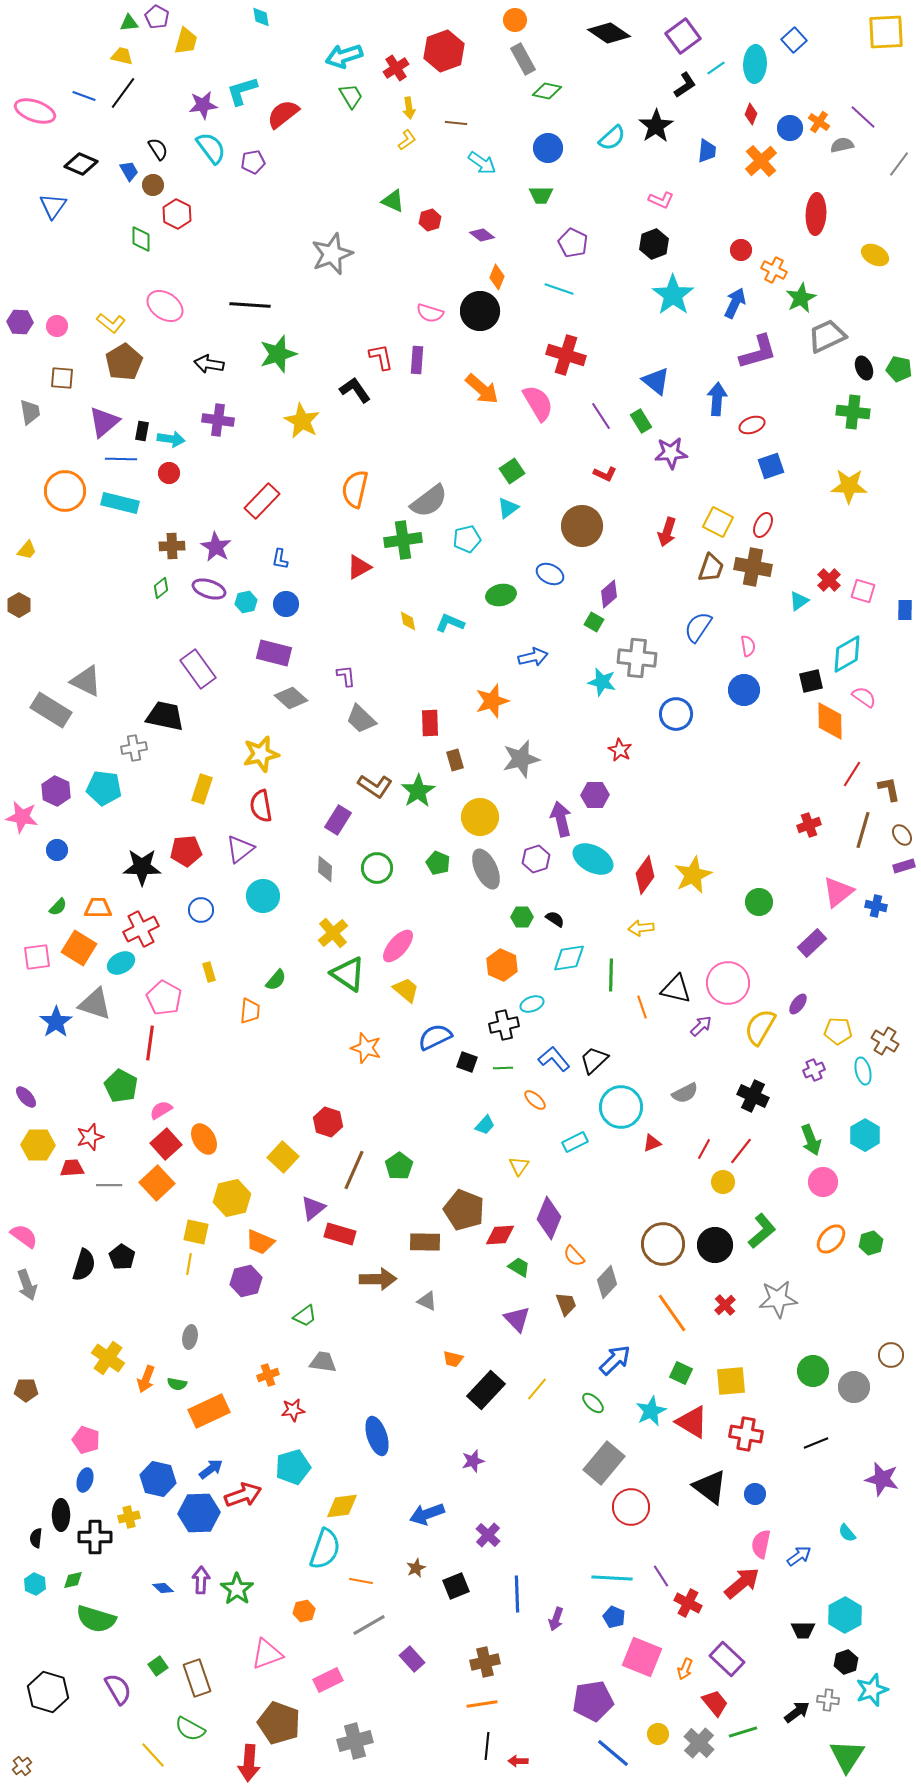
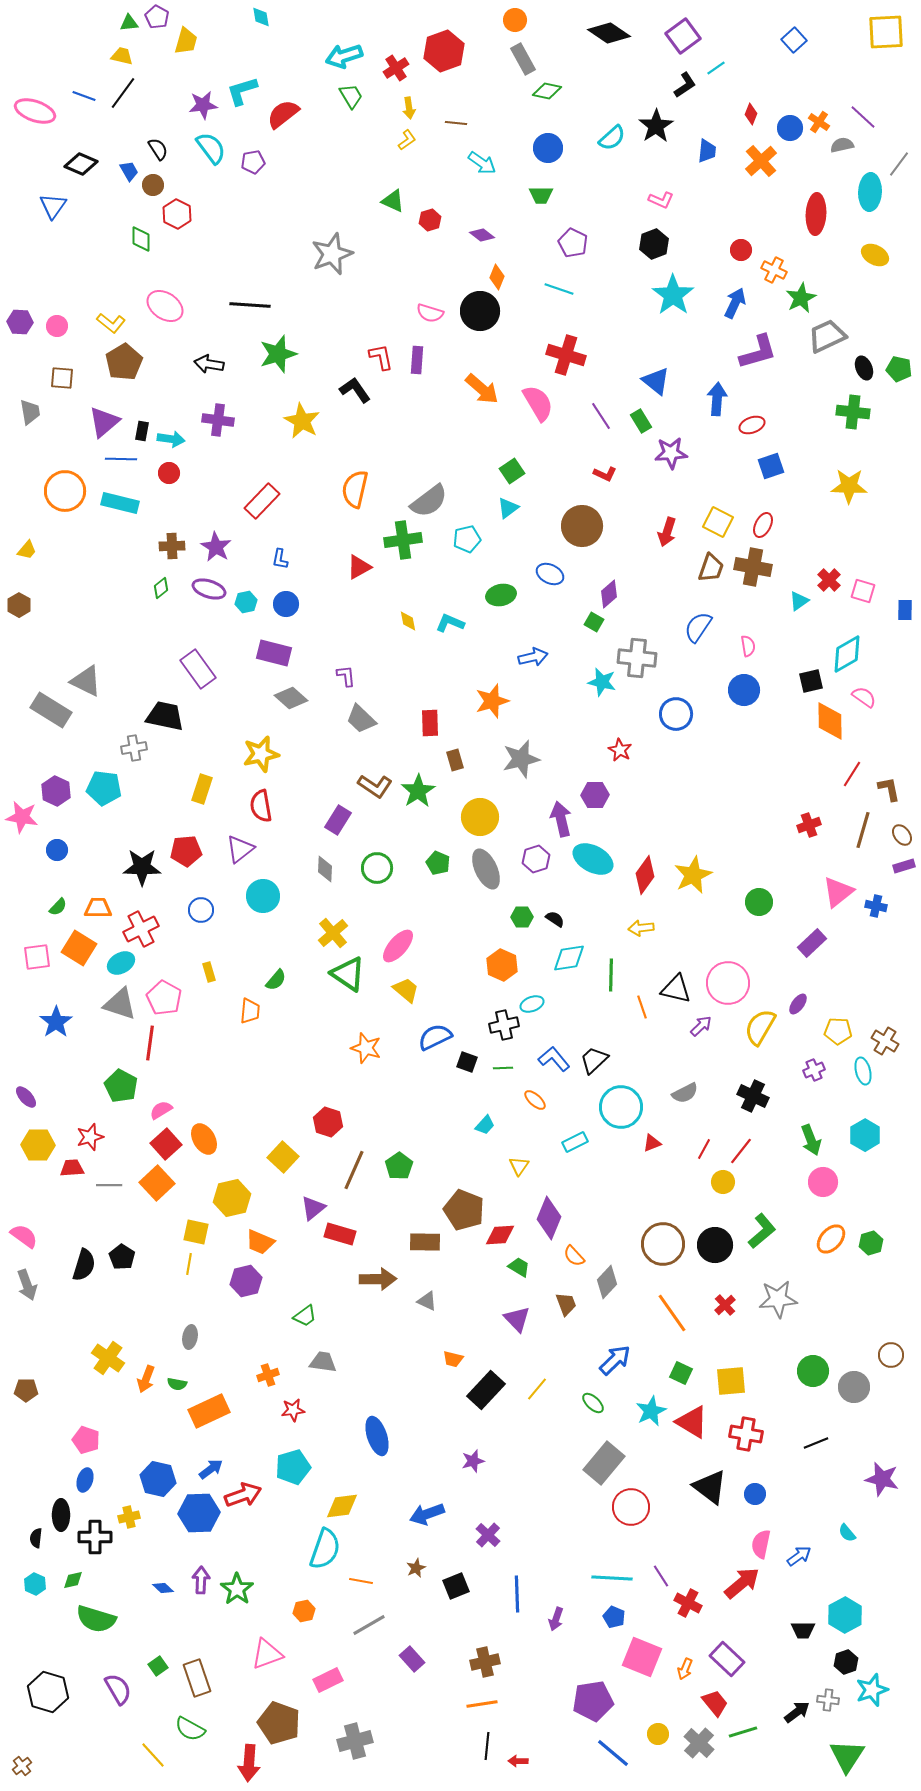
cyan ellipse at (755, 64): moved 115 px right, 128 px down
gray triangle at (95, 1004): moved 25 px right
